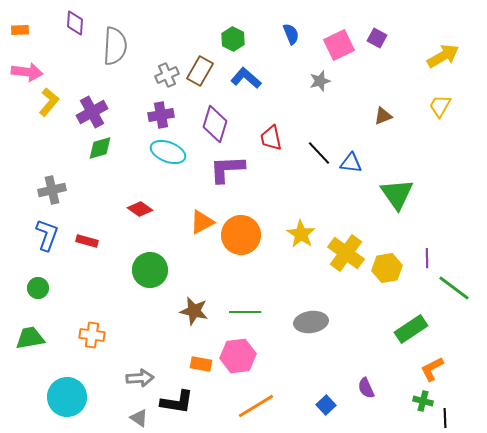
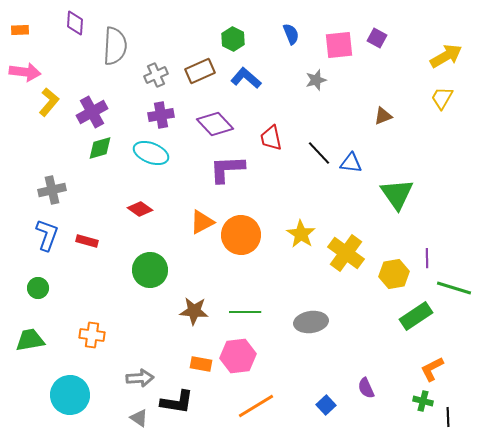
pink square at (339, 45): rotated 20 degrees clockwise
yellow arrow at (443, 56): moved 3 px right
brown rectangle at (200, 71): rotated 36 degrees clockwise
pink arrow at (27, 72): moved 2 px left
gray cross at (167, 75): moved 11 px left
gray star at (320, 81): moved 4 px left, 1 px up
yellow trapezoid at (440, 106): moved 2 px right, 8 px up
purple diamond at (215, 124): rotated 60 degrees counterclockwise
cyan ellipse at (168, 152): moved 17 px left, 1 px down
yellow hexagon at (387, 268): moved 7 px right, 6 px down
green line at (454, 288): rotated 20 degrees counterclockwise
brown star at (194, 311): rotated 8 degrees counterclockwise
green rectangle at (411, 329): moved 5 px right, 13 px up
green trapezoid at (30, 338): moved 2 px down
cyan circle at (67, 397): moved 3 px right, 2 px up
black line at (445, 418): moved 3 px right, 1 px up
